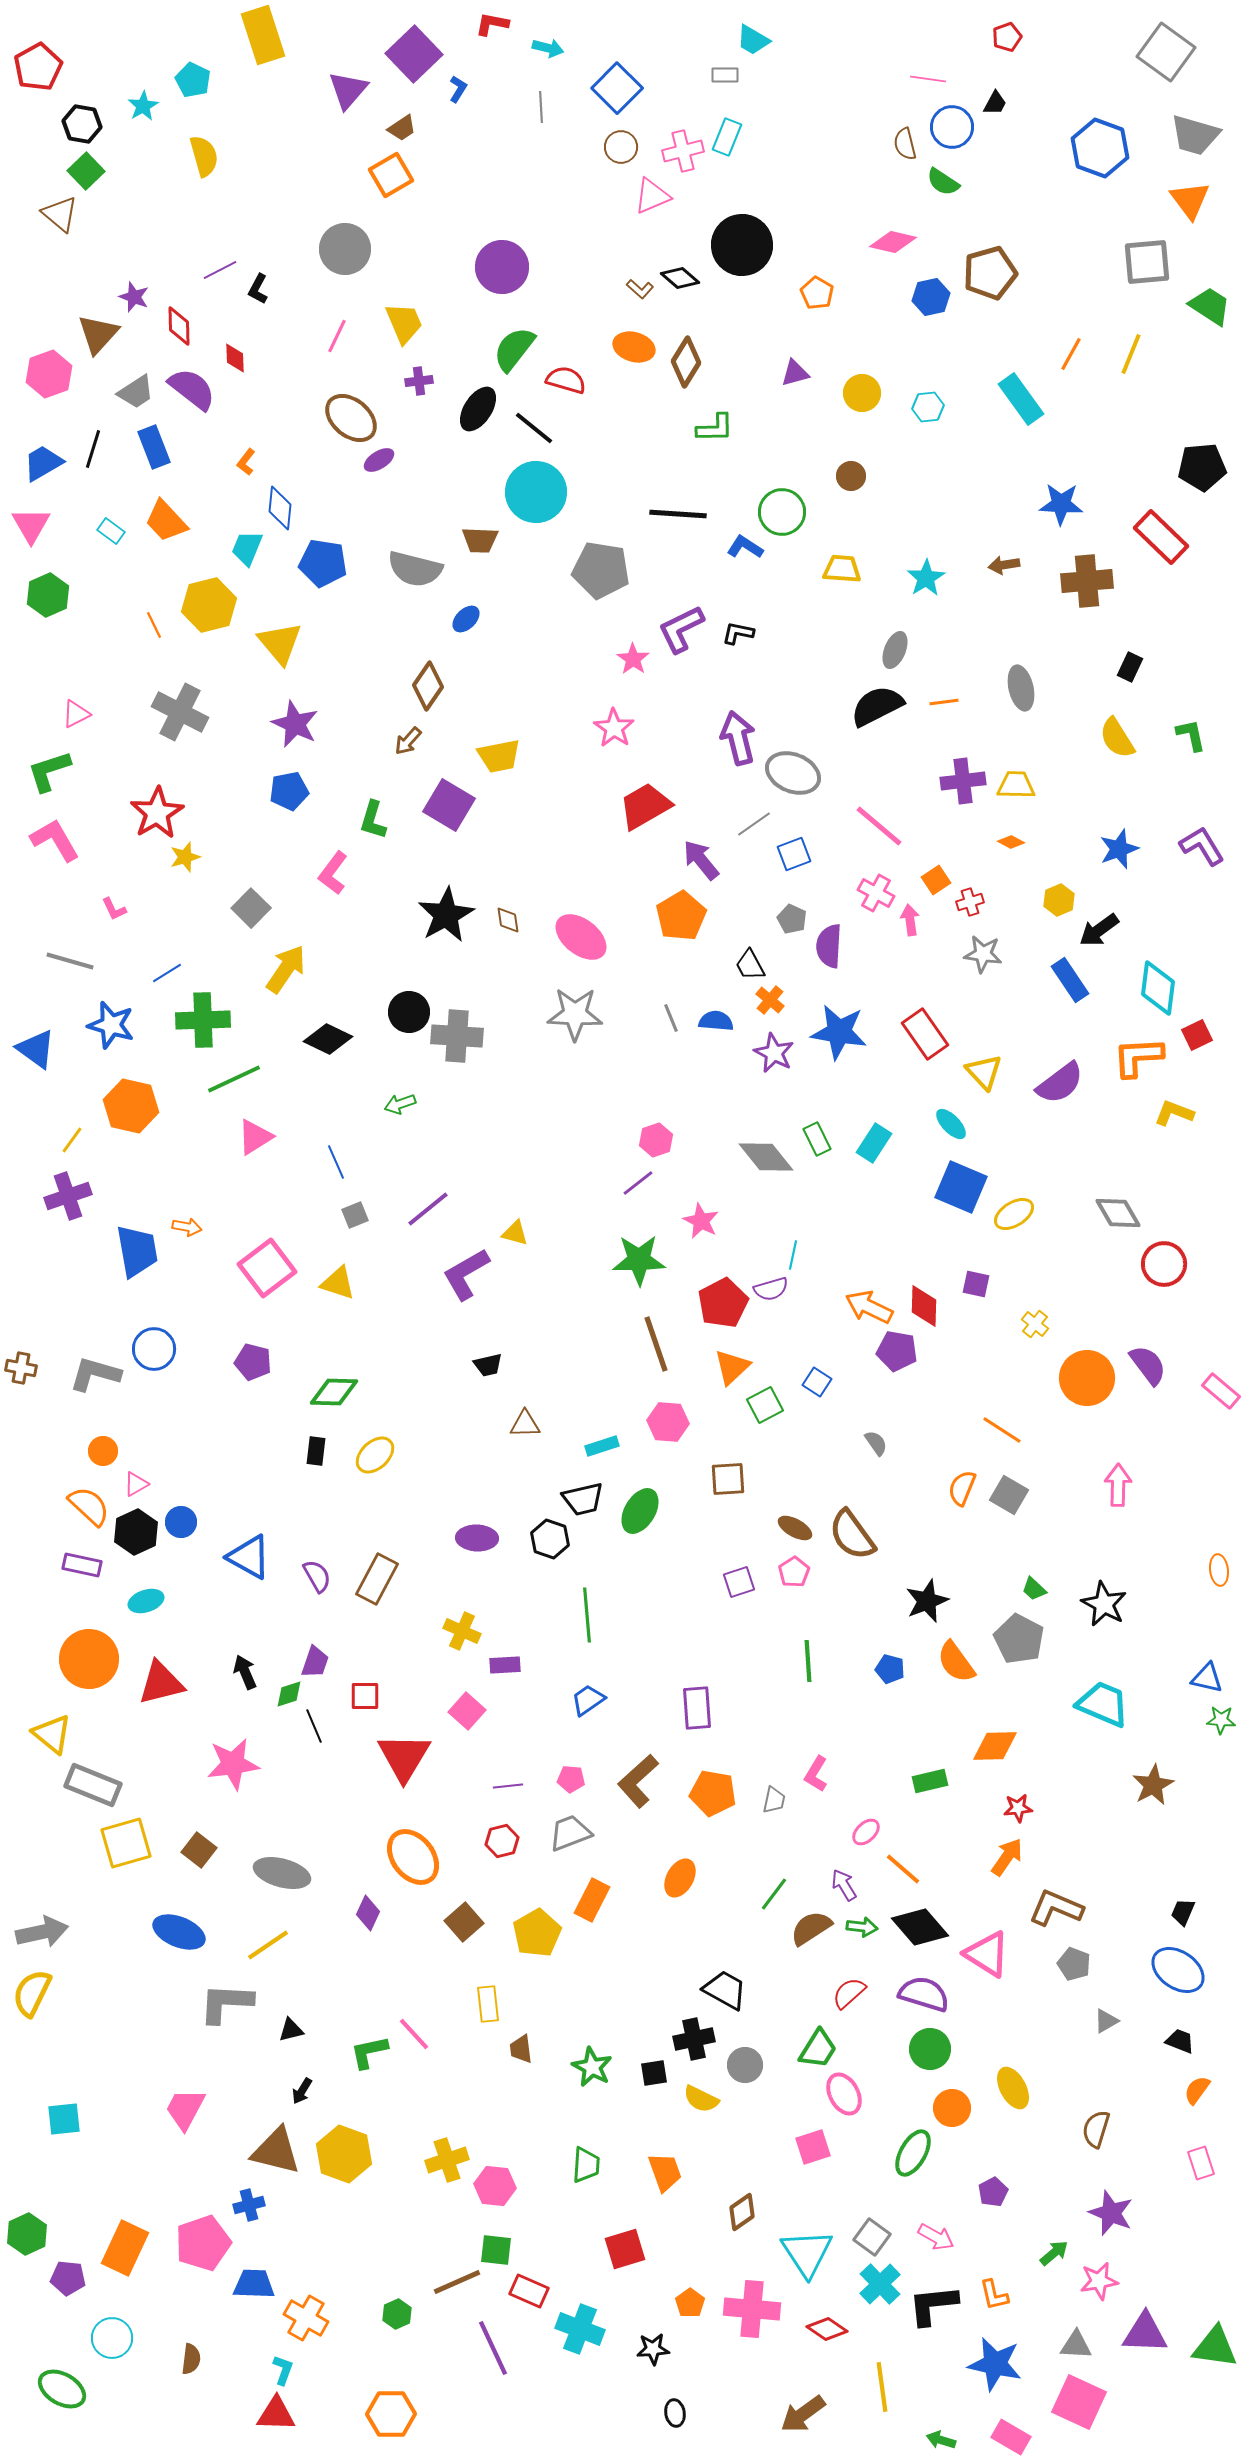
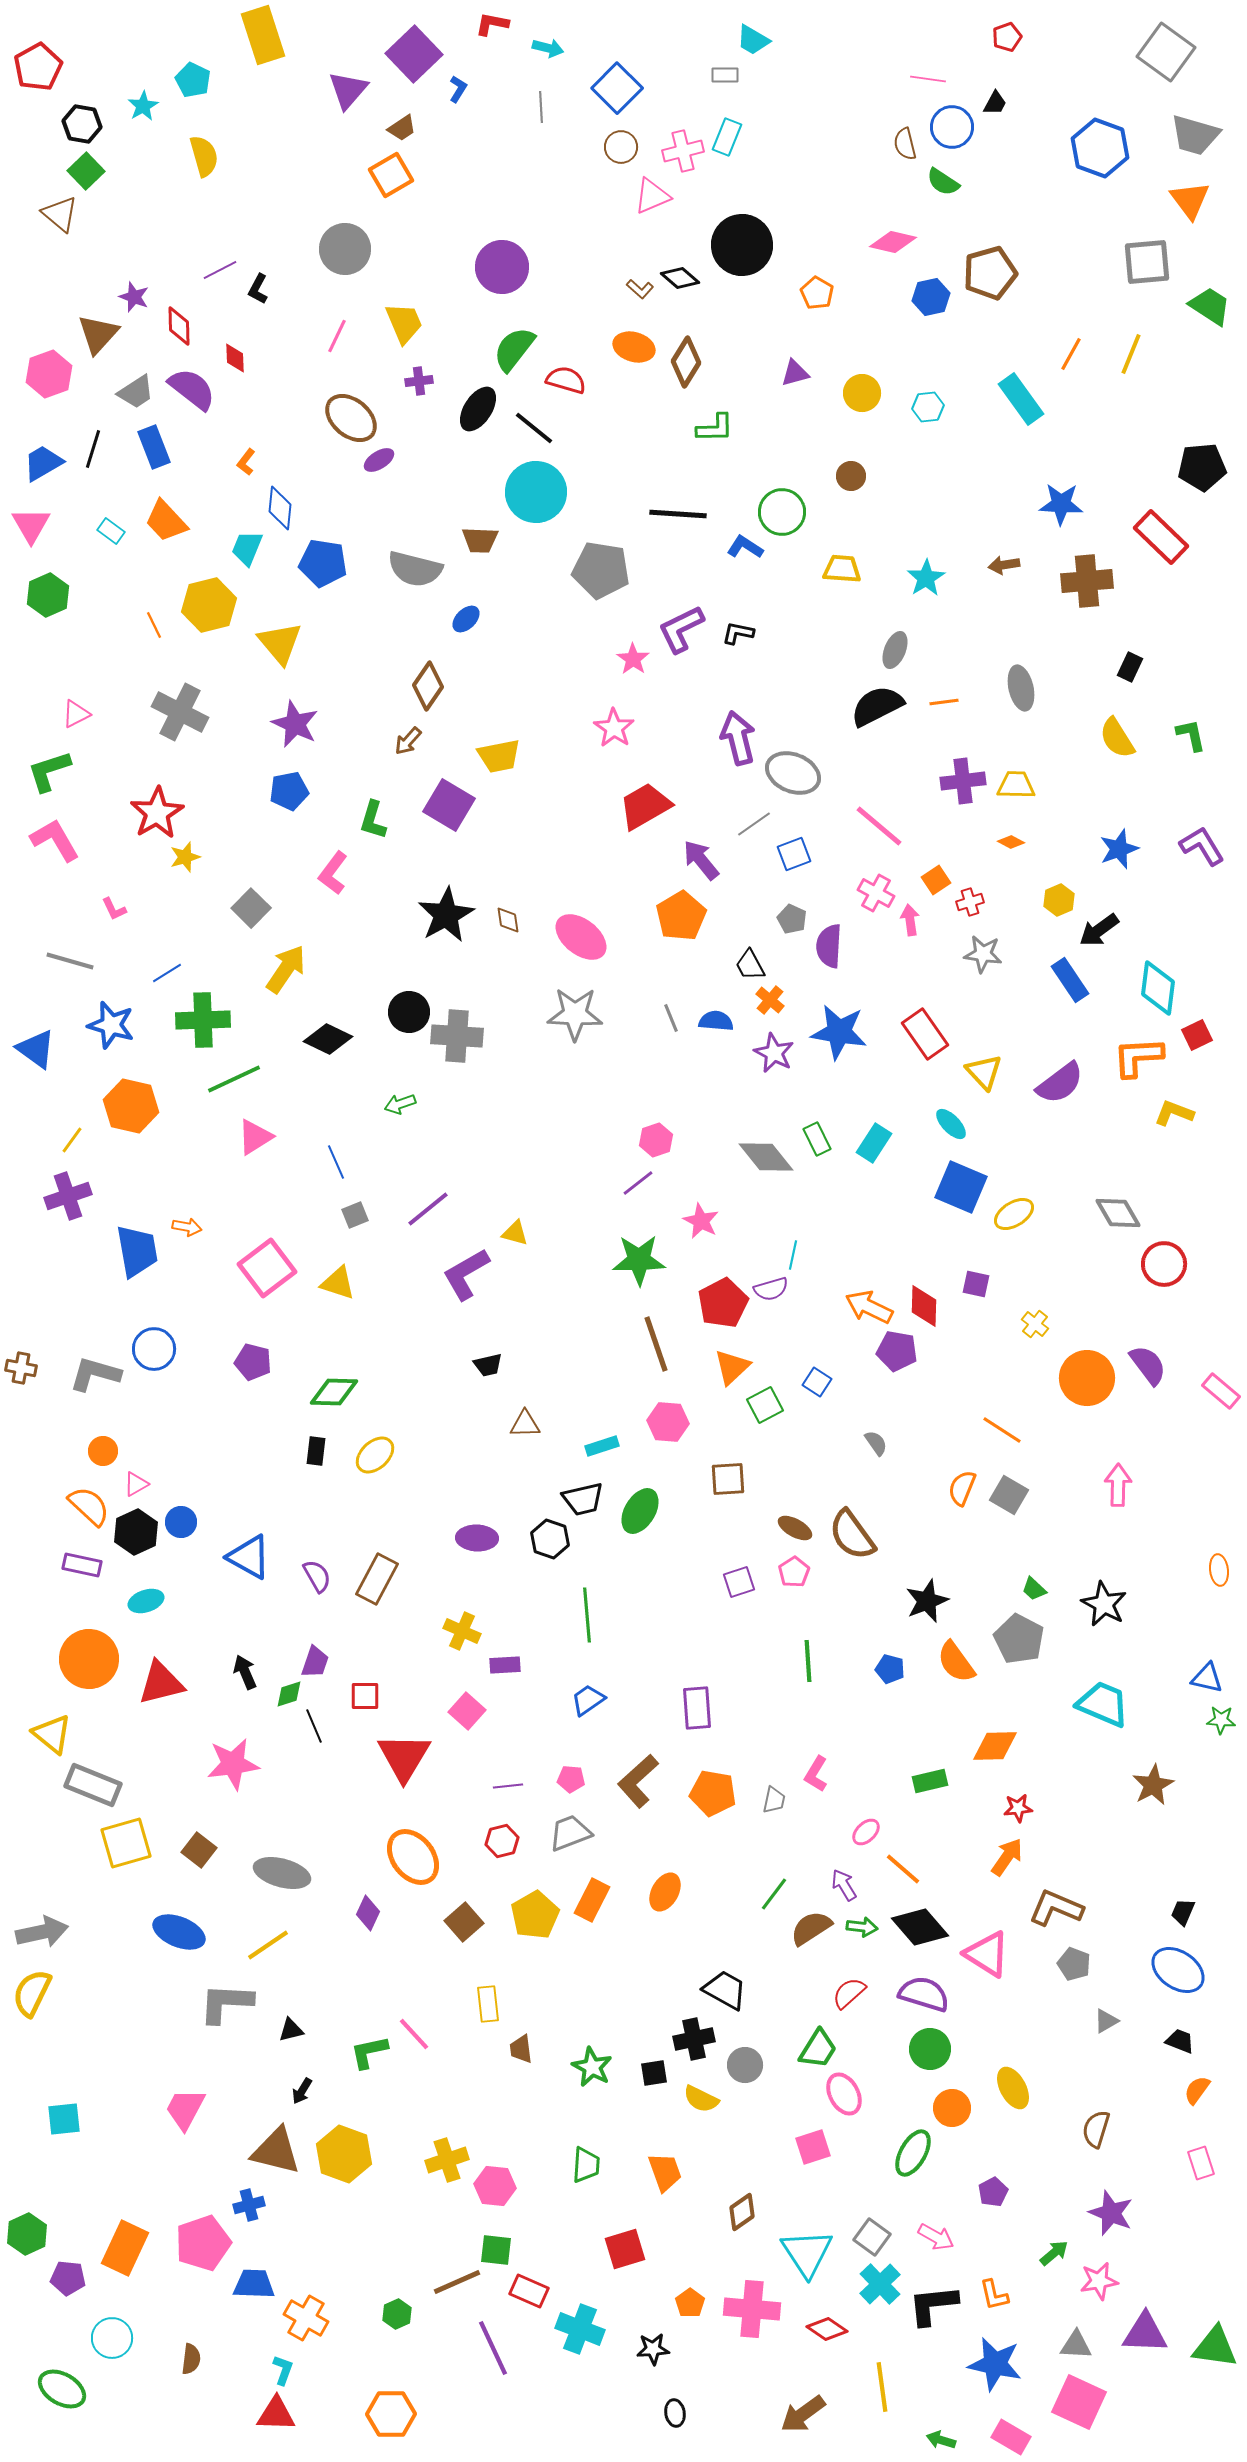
orange ellipse at (680, 1878): moved 15 px left, 14 px down
yellow pentagon at (537, 1933): moved 2 px left, 18 px up
